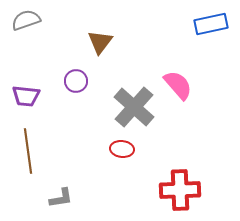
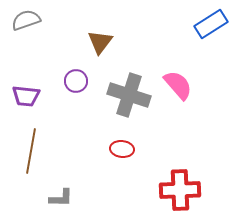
blue rectangle: rotated 20 degrees counterclockwise
gray cross: moved 5 px left, 12 px up; rotated 24 degrees counterclockwise
brown line: moved 3 px right; rotated 18 degrees clockwise
gray L-shape: rotated 10 degrees clockwise
